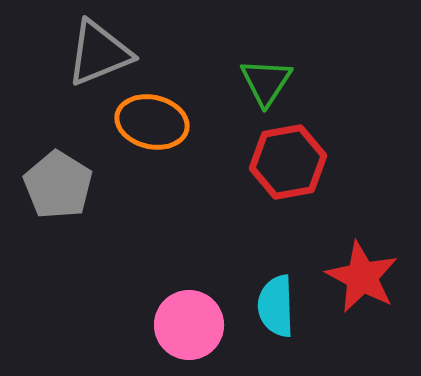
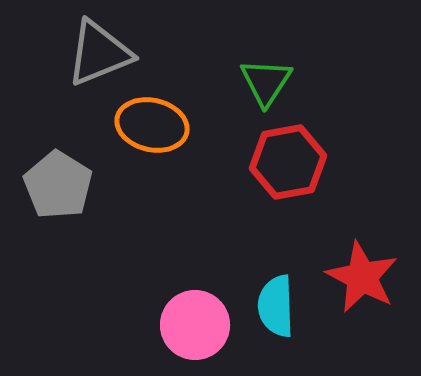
orange ellipse: moved 3 px down
pink circle: moved 6 px right
